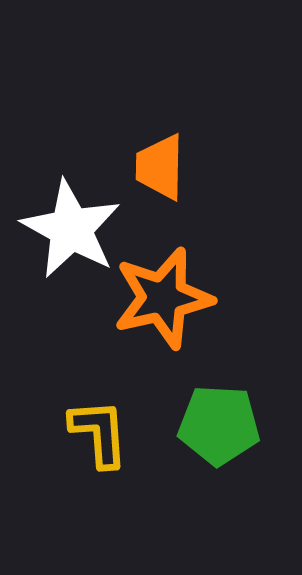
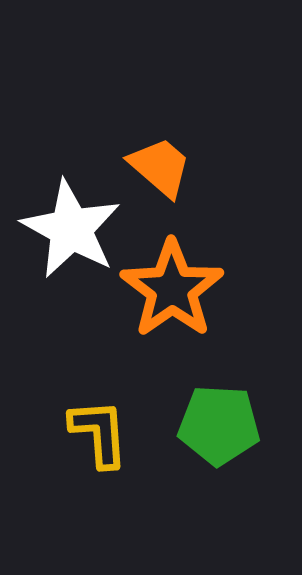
orange trapezoid: rotated 130 degrees clockwise
orange star: moved 9 px right, 9 px up; rotated 22 degrees counterclockwise
